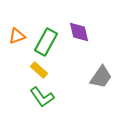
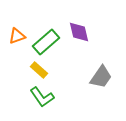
green rectangle: rotated 20 degrees clockwise
